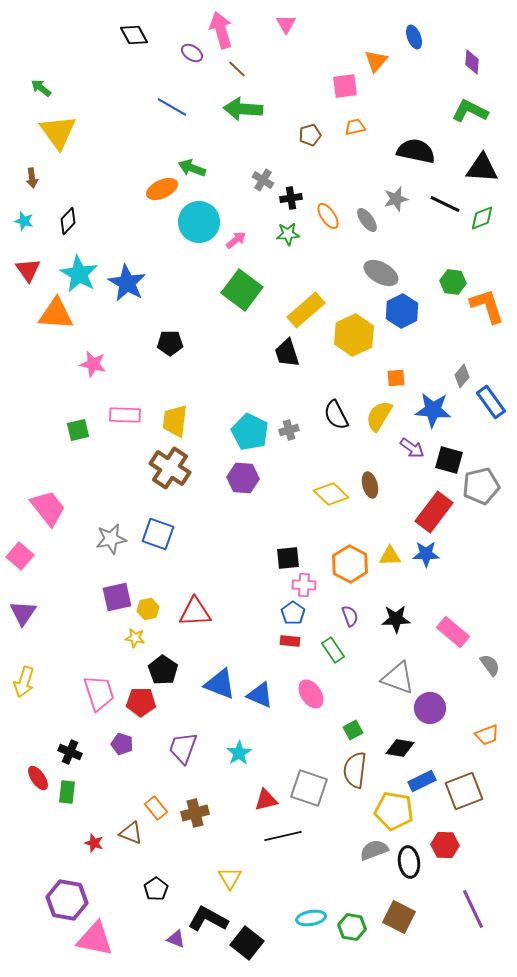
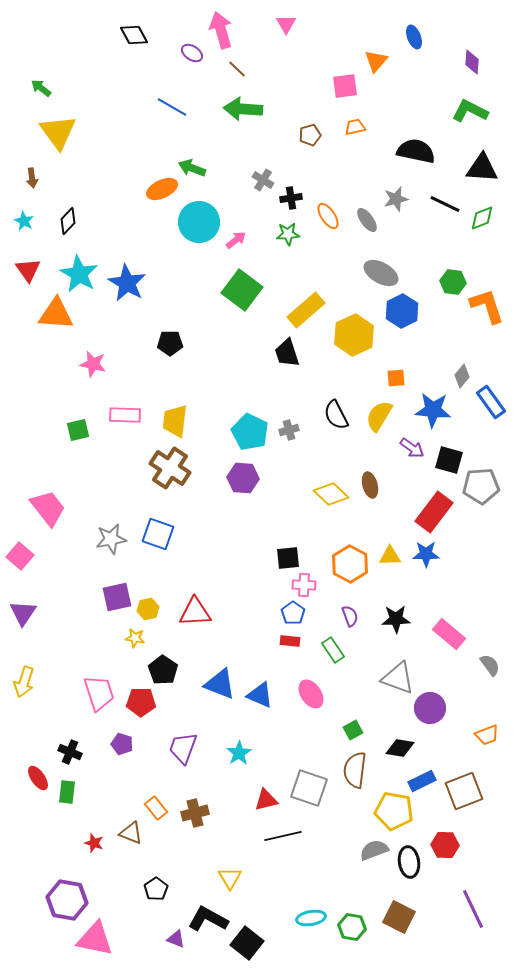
cyan star at (24, 221): rotated 12 degrees clockwise
gray pentagon at (481, 486): rotated 9 degrees clockwise
pink rectangle at (453, 632): moved 4 px left, 2 px down
